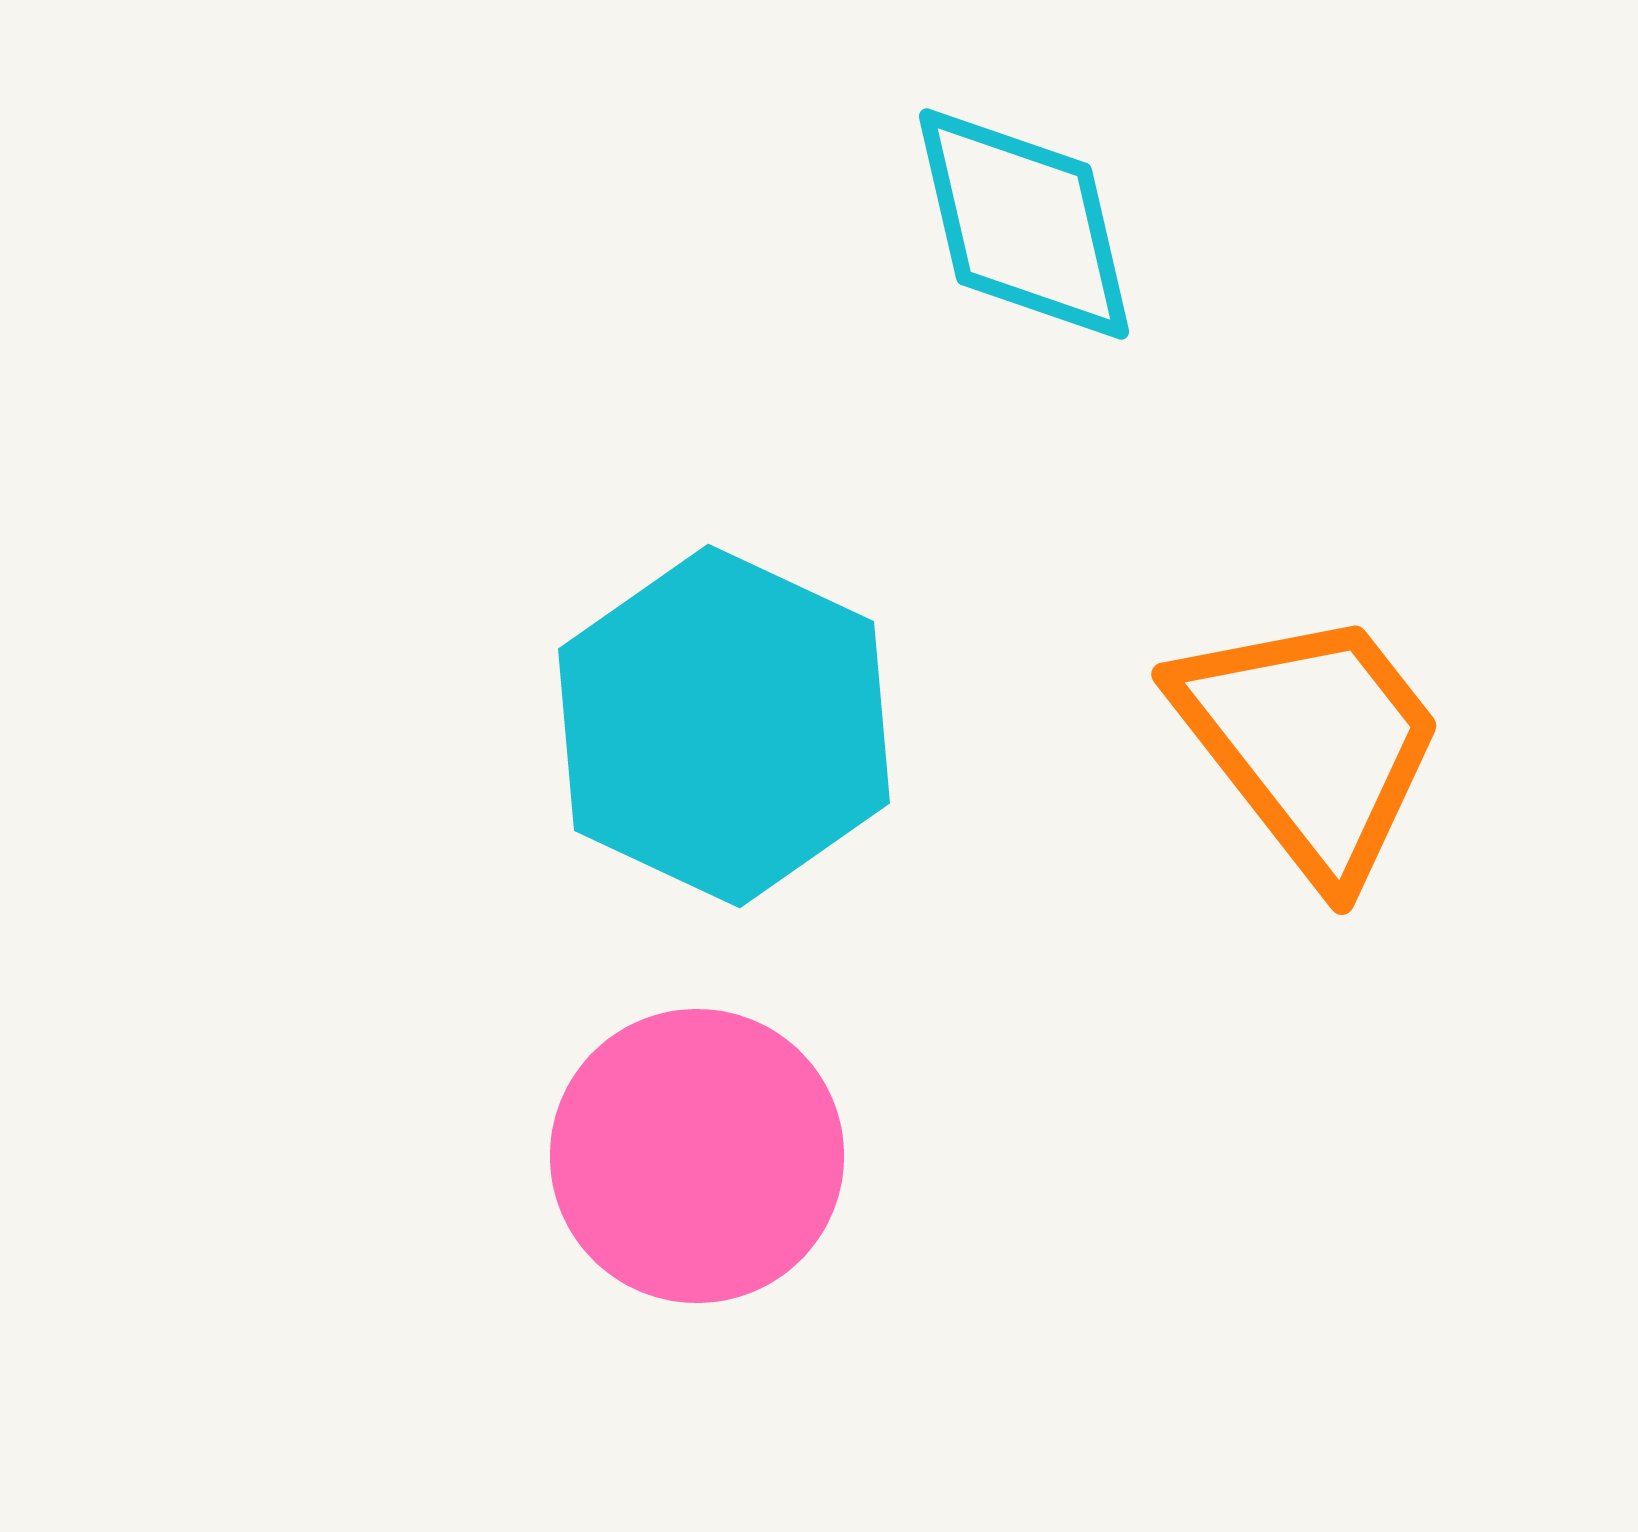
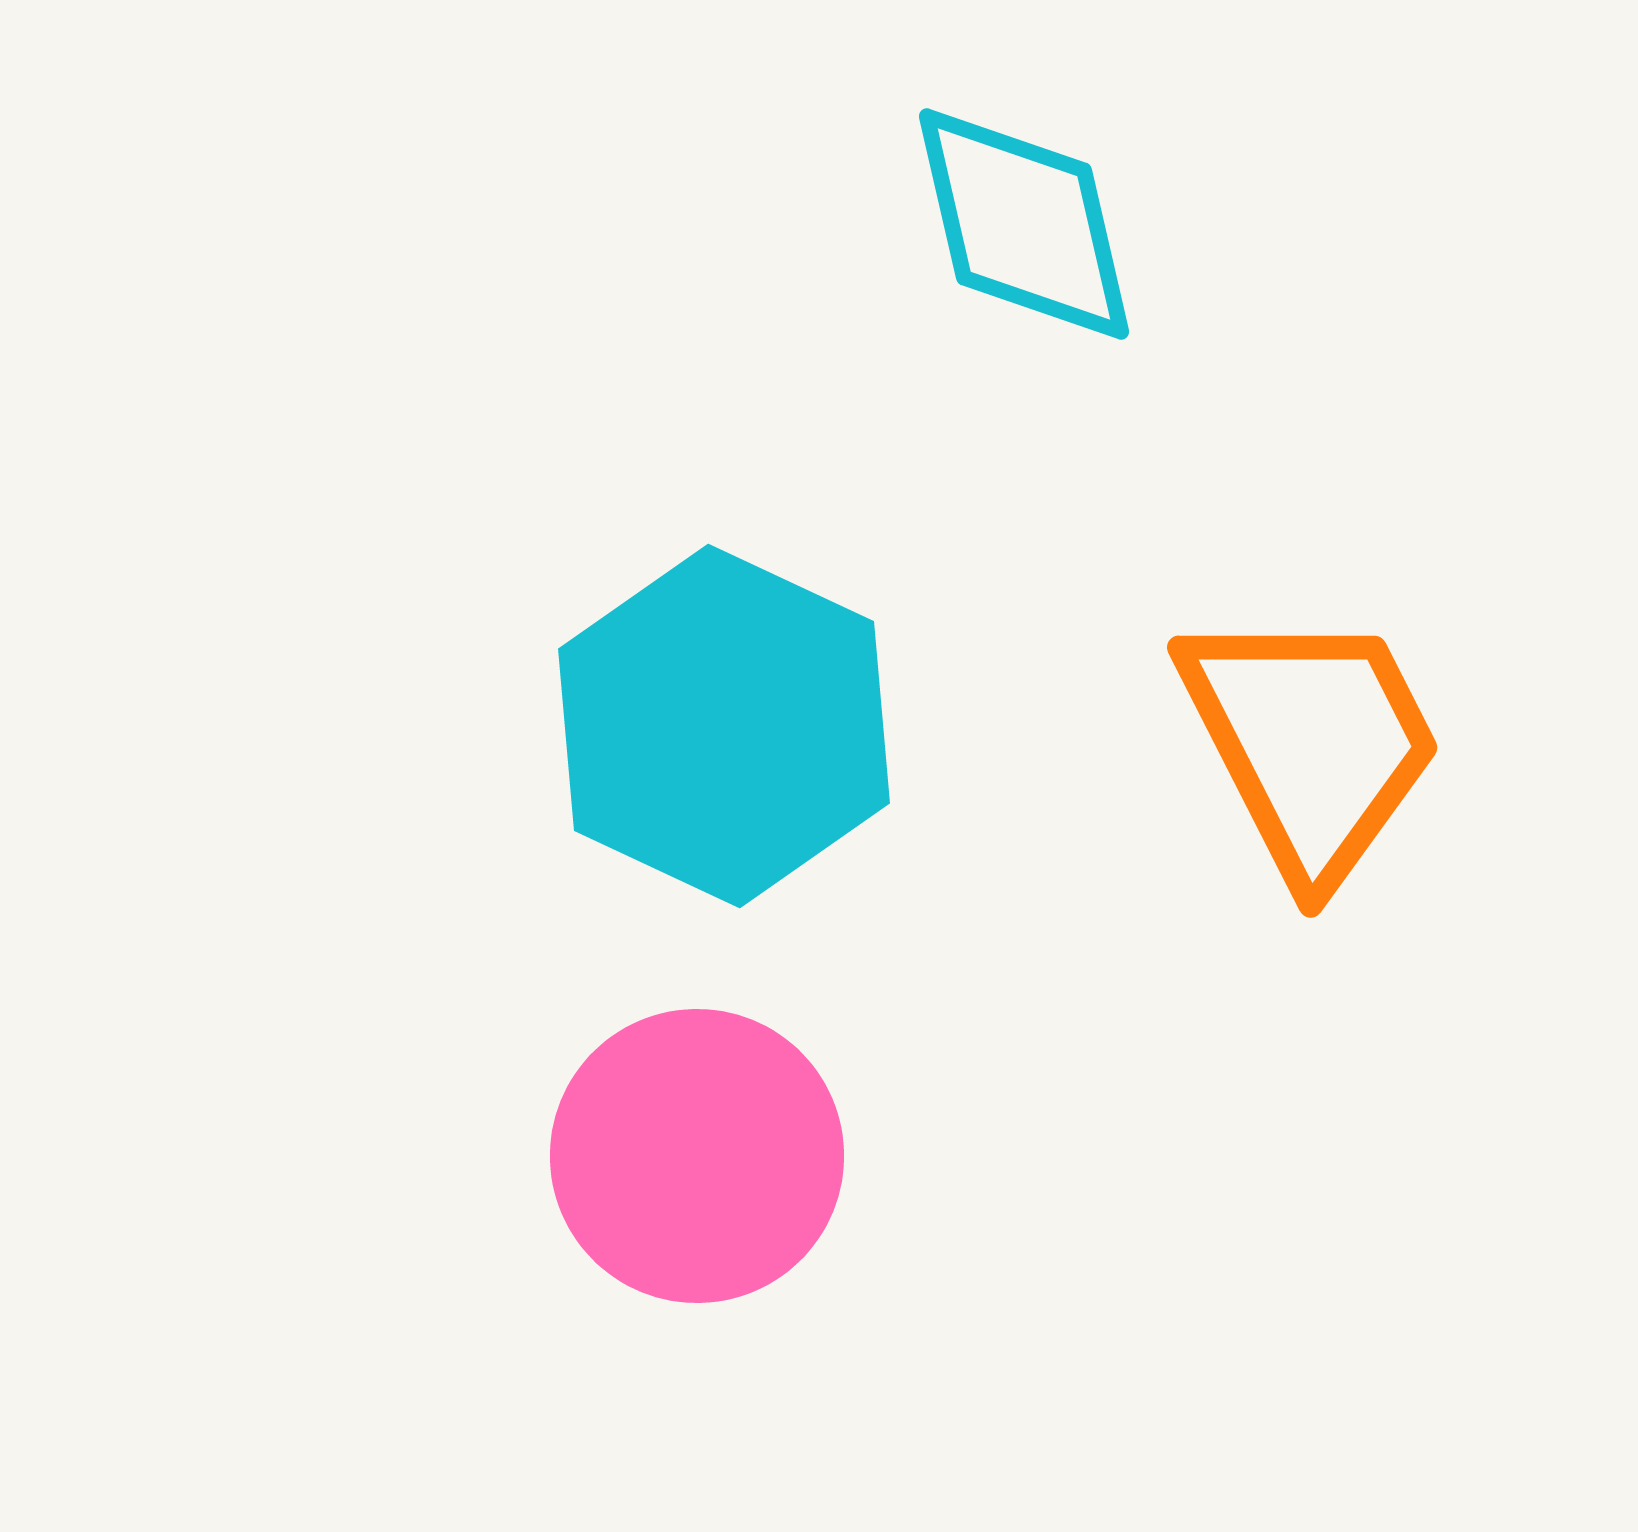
orange trapezoid: rotated 11 degrees clockwise
